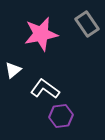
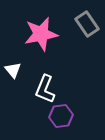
white triangle: rotated 30 degrees counterclockwise
white L-shape: rotated 104 degrees counterclockwise
